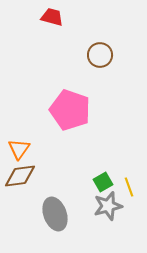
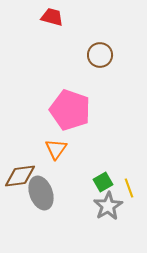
orange triangle: moved 37 px right
yellow line: moved 1 px down
gray star: rotated 16 degrees counterclockwise
gray ellipse: moved 14 px left, 21 px up
